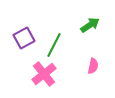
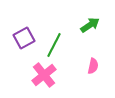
pink cross: moved 1 px down
